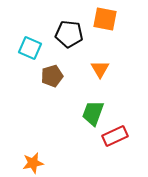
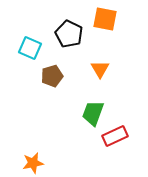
black pentagon: rotated 20 degrees clockwise
